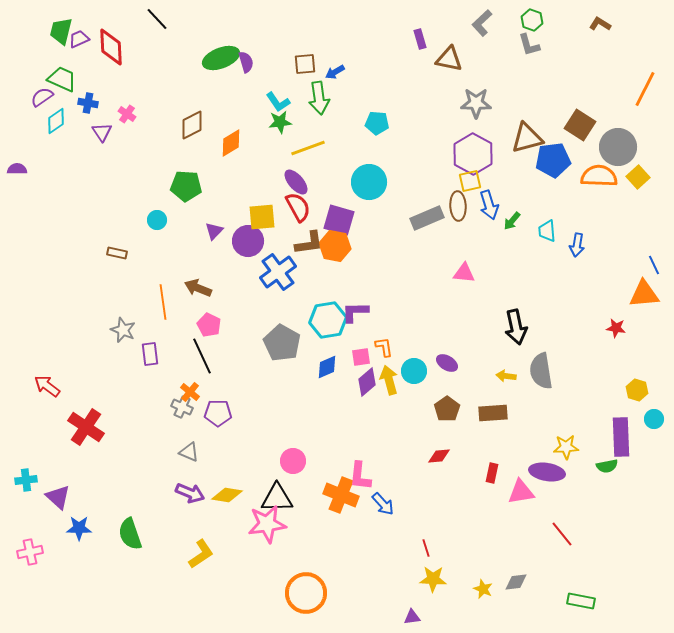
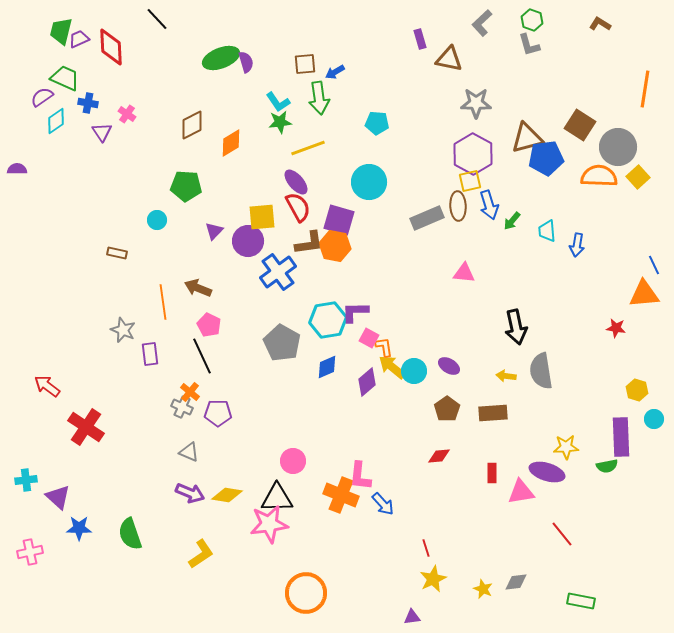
green trapezoid at (62, 79): moved 3 px right, 1 px up
orange line at (645, 89): rotated 18 degrees counterclockwise
blue pentagon at (553, 160): moved 7 px left, 2 px up
pink square at (361, 357): moved 8 px right, 19 px up; rotated 36 degrees clockwise
purple ellipse at (447, 363): moved 2 px right, 3 px down
yellow arrow at (389, 380): moved 3 px right, 13 px up; rotated 36 degrees counterclockwise
purple ellipse at (547, 472): rotated 8 degrees clockwise
red rectangle at (492, 473): rotated 12 degrees counterclockwise
pink star at (267, 524): moved 2 px right
yellow star at (433, 579): rotated 28 degrees counterclockwise
